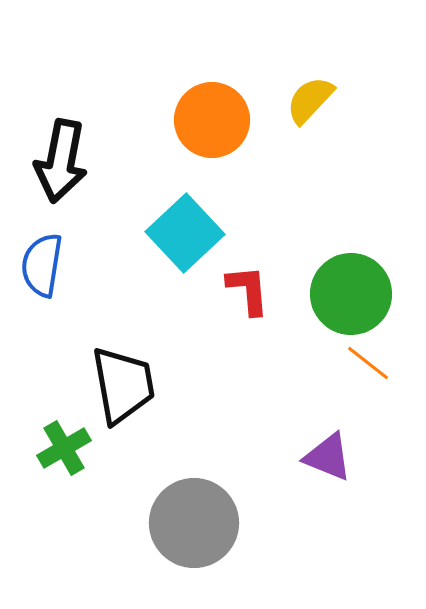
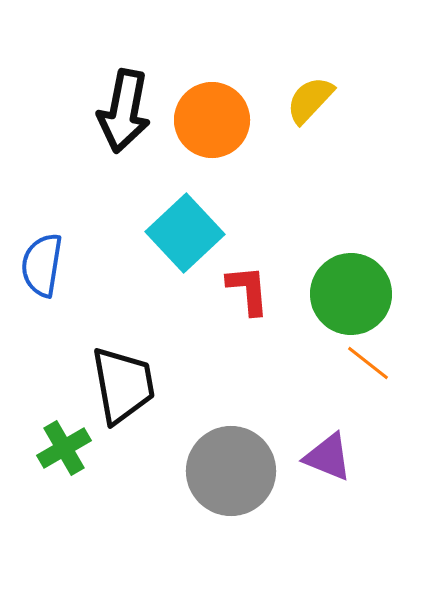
black arrow: moved 63 px right, 50 px up
gray circle: moved 37 px right, 52 px up
